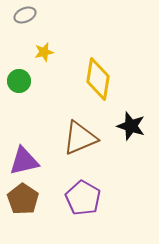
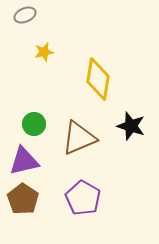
green circle: moved 15 px right, 43 px down
brown triangle: moved 1 px left
